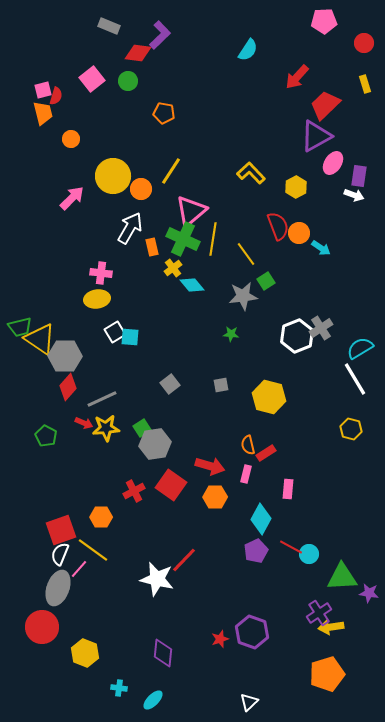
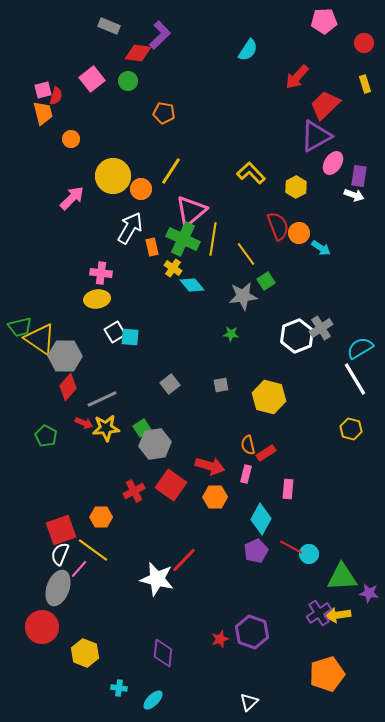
yellow cross at (173, 268): rotated 18 degrees counterclockwise
yellow arrow at (331, 627): moved 7 px right, 12 px up
